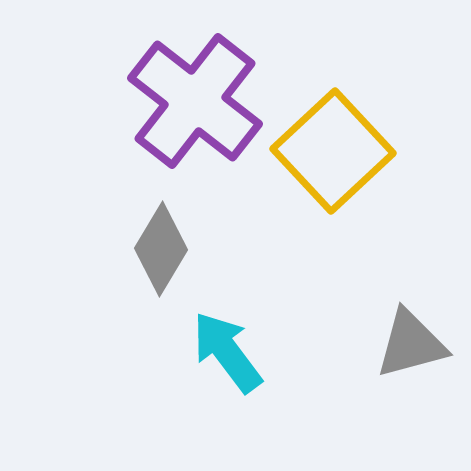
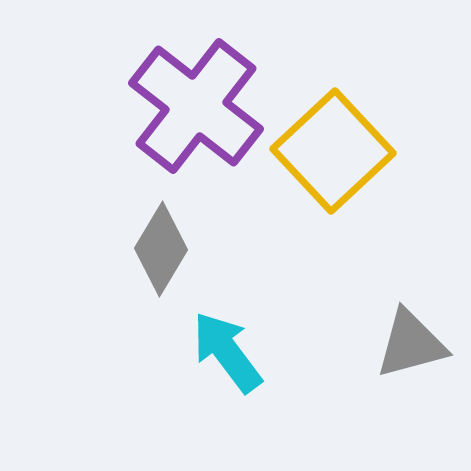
purple cross: moved 1 px right, 5 px down
